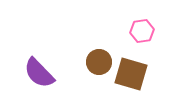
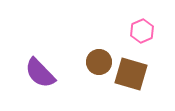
pink hexagon: rotated 15 degrees counterclockwise
purple semicircle: moved 1 px right
